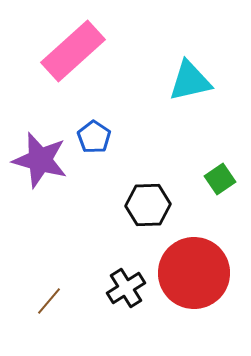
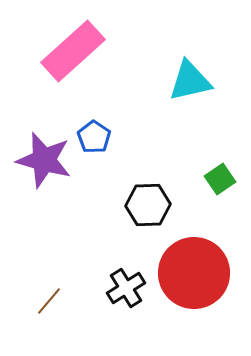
purple star: moved 4 px right
